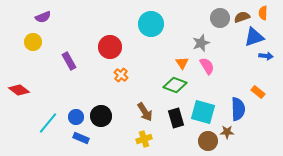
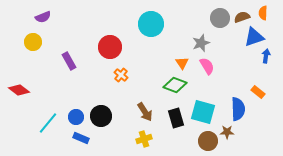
blue arrow: rotated 88 degrees counterclockwise
